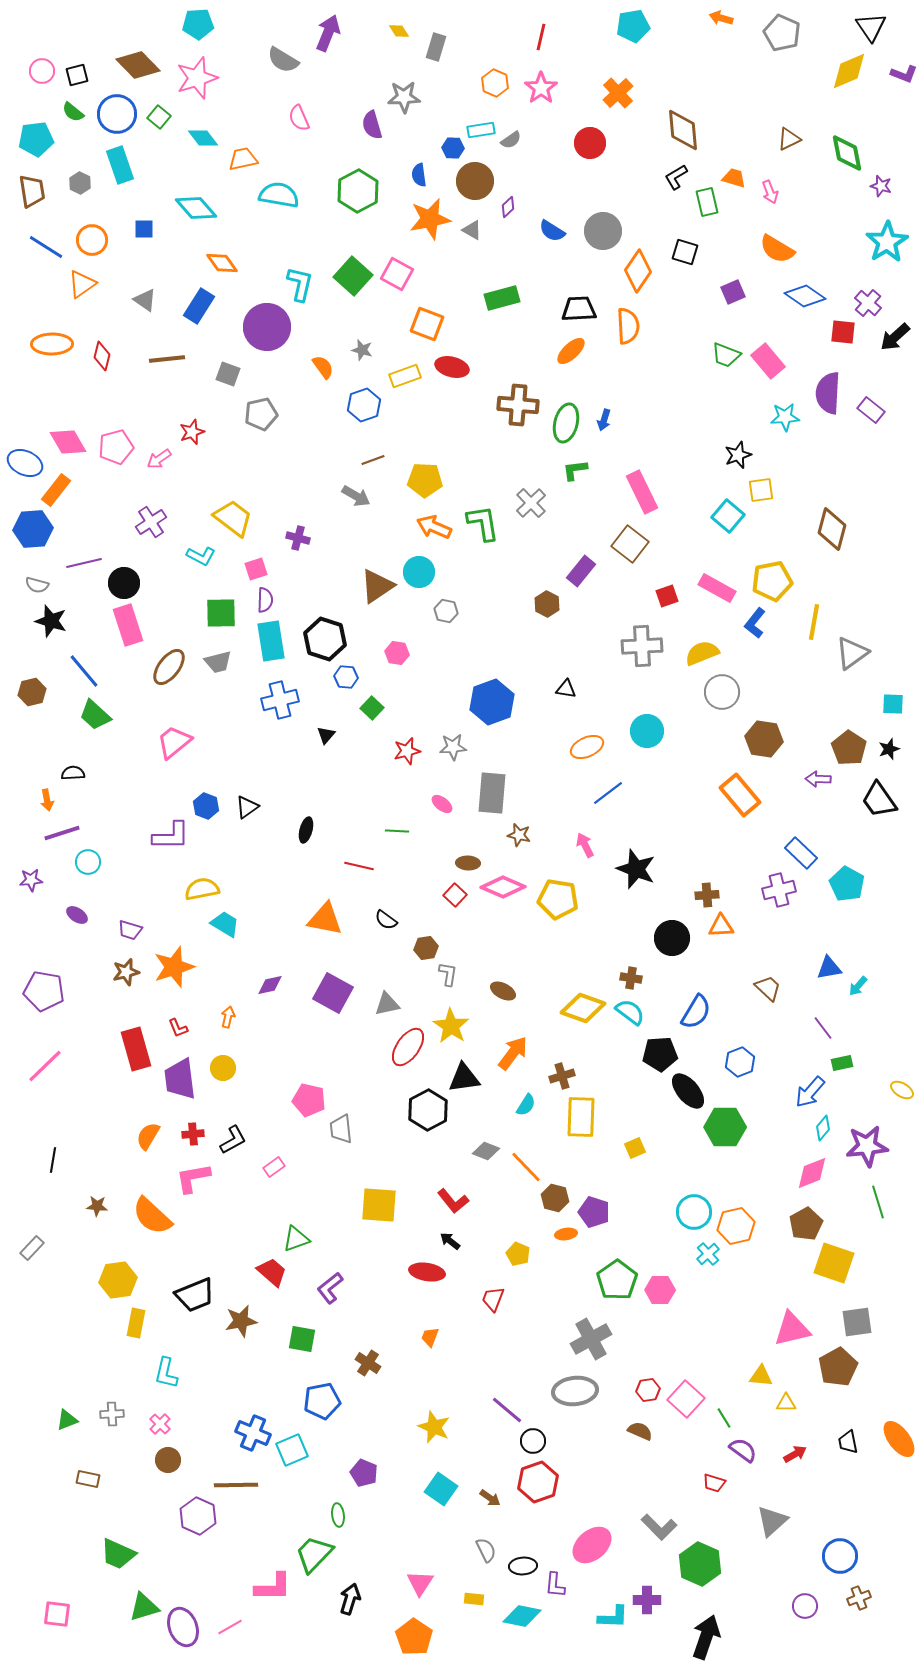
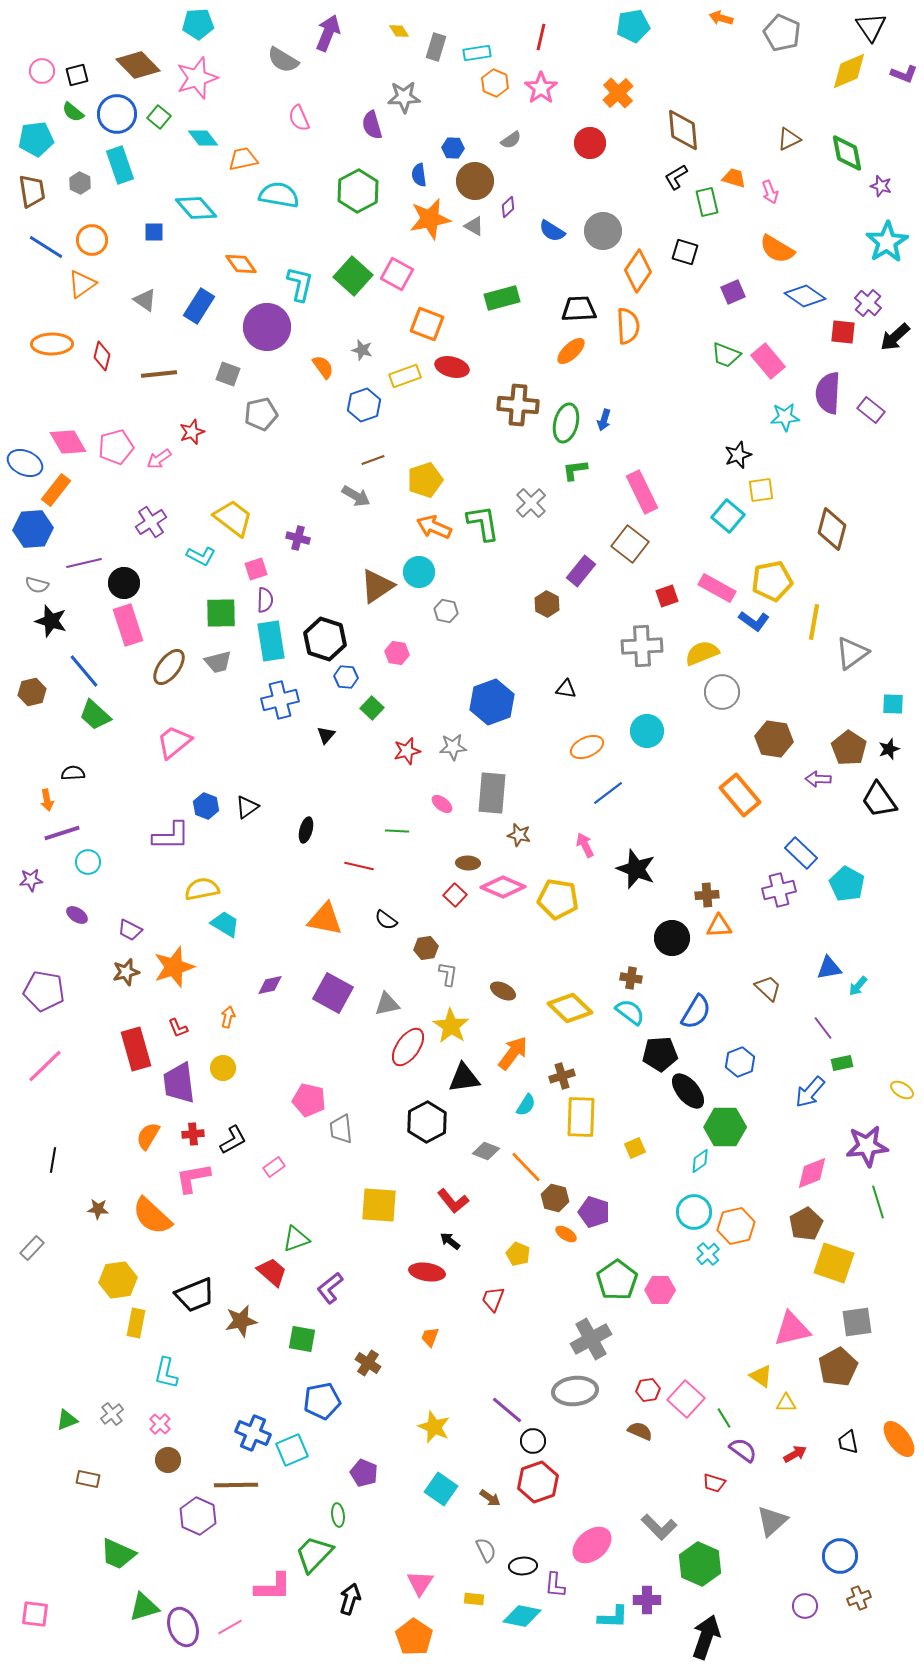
cyan rectangle at (481, 130): moved 4 px left, 77 px up
blue square at (144, 229): moved 10 px right, 3 px down
gray triangle at (472, 230): moved 2 px right, 4 px up
orange diamond at (222, 263): moved 19 px right, 1 px down
brown line at (167, 359): moved 8 px left, 15 px down
yellow pentagon at (425, 480): rotated 20 degrees counterclockwise
blue L-shape at (755, 623): moved 1 px left, 2 px up; rotated 92 degrees counterclockwise
brown hexagon at (764, 739): moved 10 px right
orange triangle at (721, 926): moved 2 px left
purple trapezoid at (130, 930): rotated 10 degrees clockwise
yellow diamond at (583, 1008): moved 13 px left; rotated 24 degrees clockwise
purple trapezoid at (180, 1079): moved 1 px left, 4 px down
black hexagon at (428, 1110): moved 1 px left, 12 px down
cyan diamond at (823, 1128): moved 123 px left, 33 px down; rotated 15 degrees clockwise
brown star at (97, 1206): moved 1 px right, 3 px down
orange ellipse at (566, 1234): rotated 40 degrees clockwise
yellow triangle at (761, 1376): rotated 30 degrees clockwise
gray cross at (112, 1414): rotated 35 degrees counterclockwise
pink square at (57, 1614): moved 22 px left
